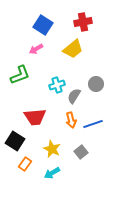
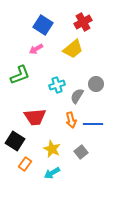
red cross: rotated 18 degrees counterclockwise
gray semicircle: moved 3 px right
blue line: rotated 18 degrees clockwise
